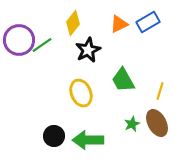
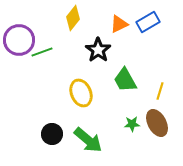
yellow diamond: moved 5 px up
green line: moved 7 px down; rotated 15 degrees clockwise
black star: moved 10 px right; rotated 10 degrees counterclockwise
green trapezoid: moved 2 px right
green star: rotated 21 degrees clockwise
black circle: moved 2 px left, 2 px up
green arrow: rotated 140 degrees counterclockwise
